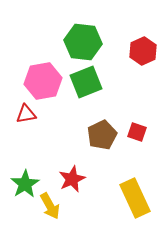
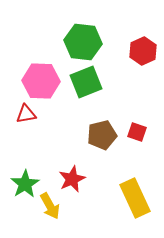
pink hexagon: moved 2 px left; rotated 12 degrees clockwise
brown pentagon: rotated 12 degrees clockwise
